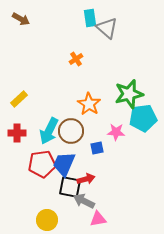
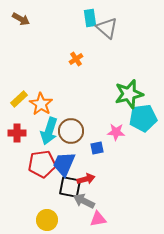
orange star: moved 48 px left
cyan arrow: rotated 8 degrees counterclockwise
